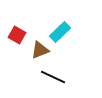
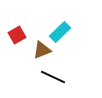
red square: rotated 30 degrees clockwise
brown triangle: moved 2 px right
